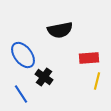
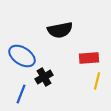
blue ellipse: moved 1 px left, 1 px down; rotated 20 degrees counterclockwise
black cross: rotated 24 degrees clockwise
blue line: rotated 54 degrees clockwise
